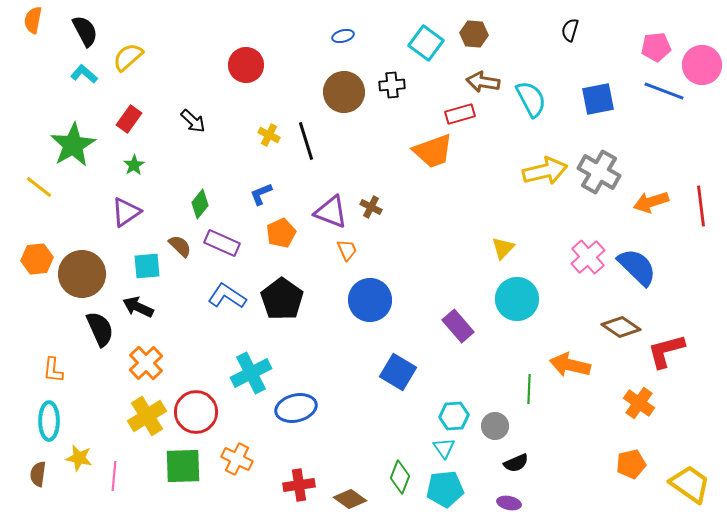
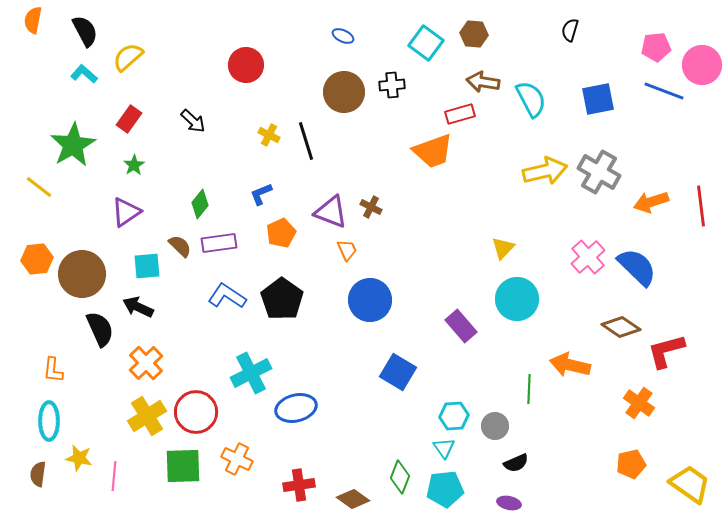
blue ellipse at (343, 36): rotated 40 degrees clockwise
purple rectangle at (222, 243): moved 3 px left; rotated 32 degrees counterclockwise
purple rectangle at (458, 326): moved 3 px right
brown diamond at (350, 499): moved 3 px right
